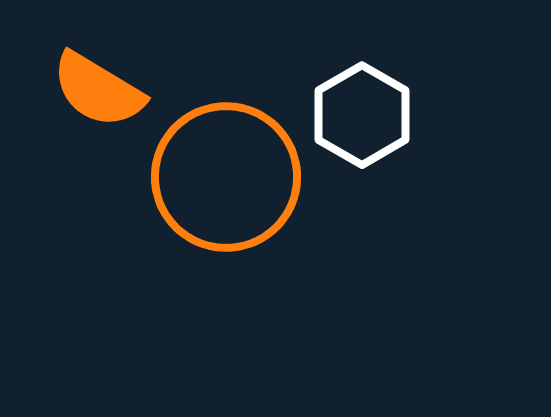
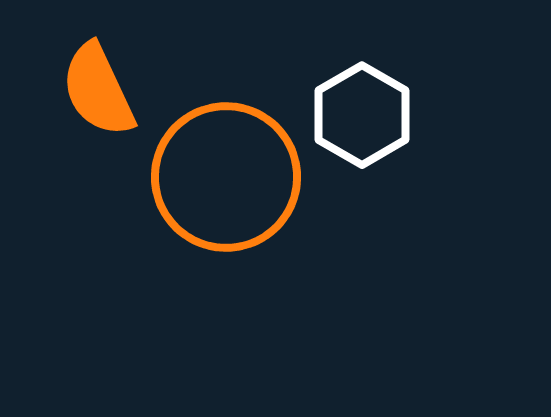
orange semicircle: rotated 34 degrees clockwise
